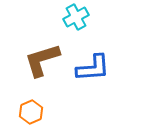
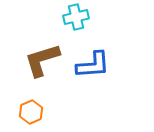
cyan cross: rotated 15 degrees clockwise
blue L-shape: moved 3 px up
